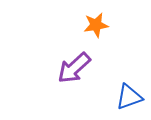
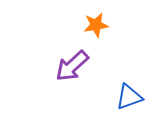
purple arrow: moved 2 px left, 2 px up
